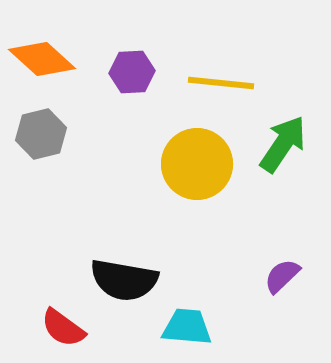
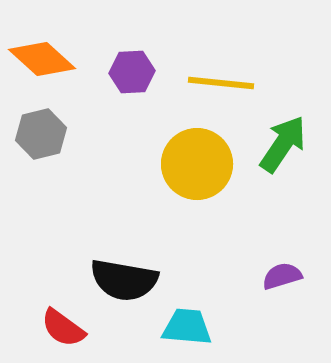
purple semicircle: rotated 27 degrees clockwise
